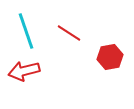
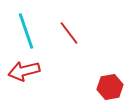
red line: rotated 20 degrees clockwise
red hexagon: moved 30 px down
